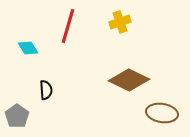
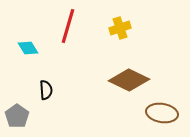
yellow cross: moved 6 px down
